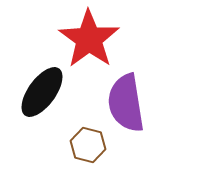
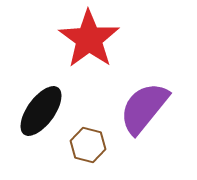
black ellipse: moved 1 px left, 19 px down
purple semicircle: moved 18 px right, 5 px down; rotated 48 degrees clockwise
